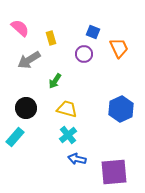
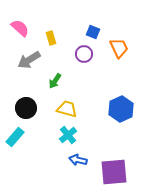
blue arrow: moved 1 px right, 1 px down
